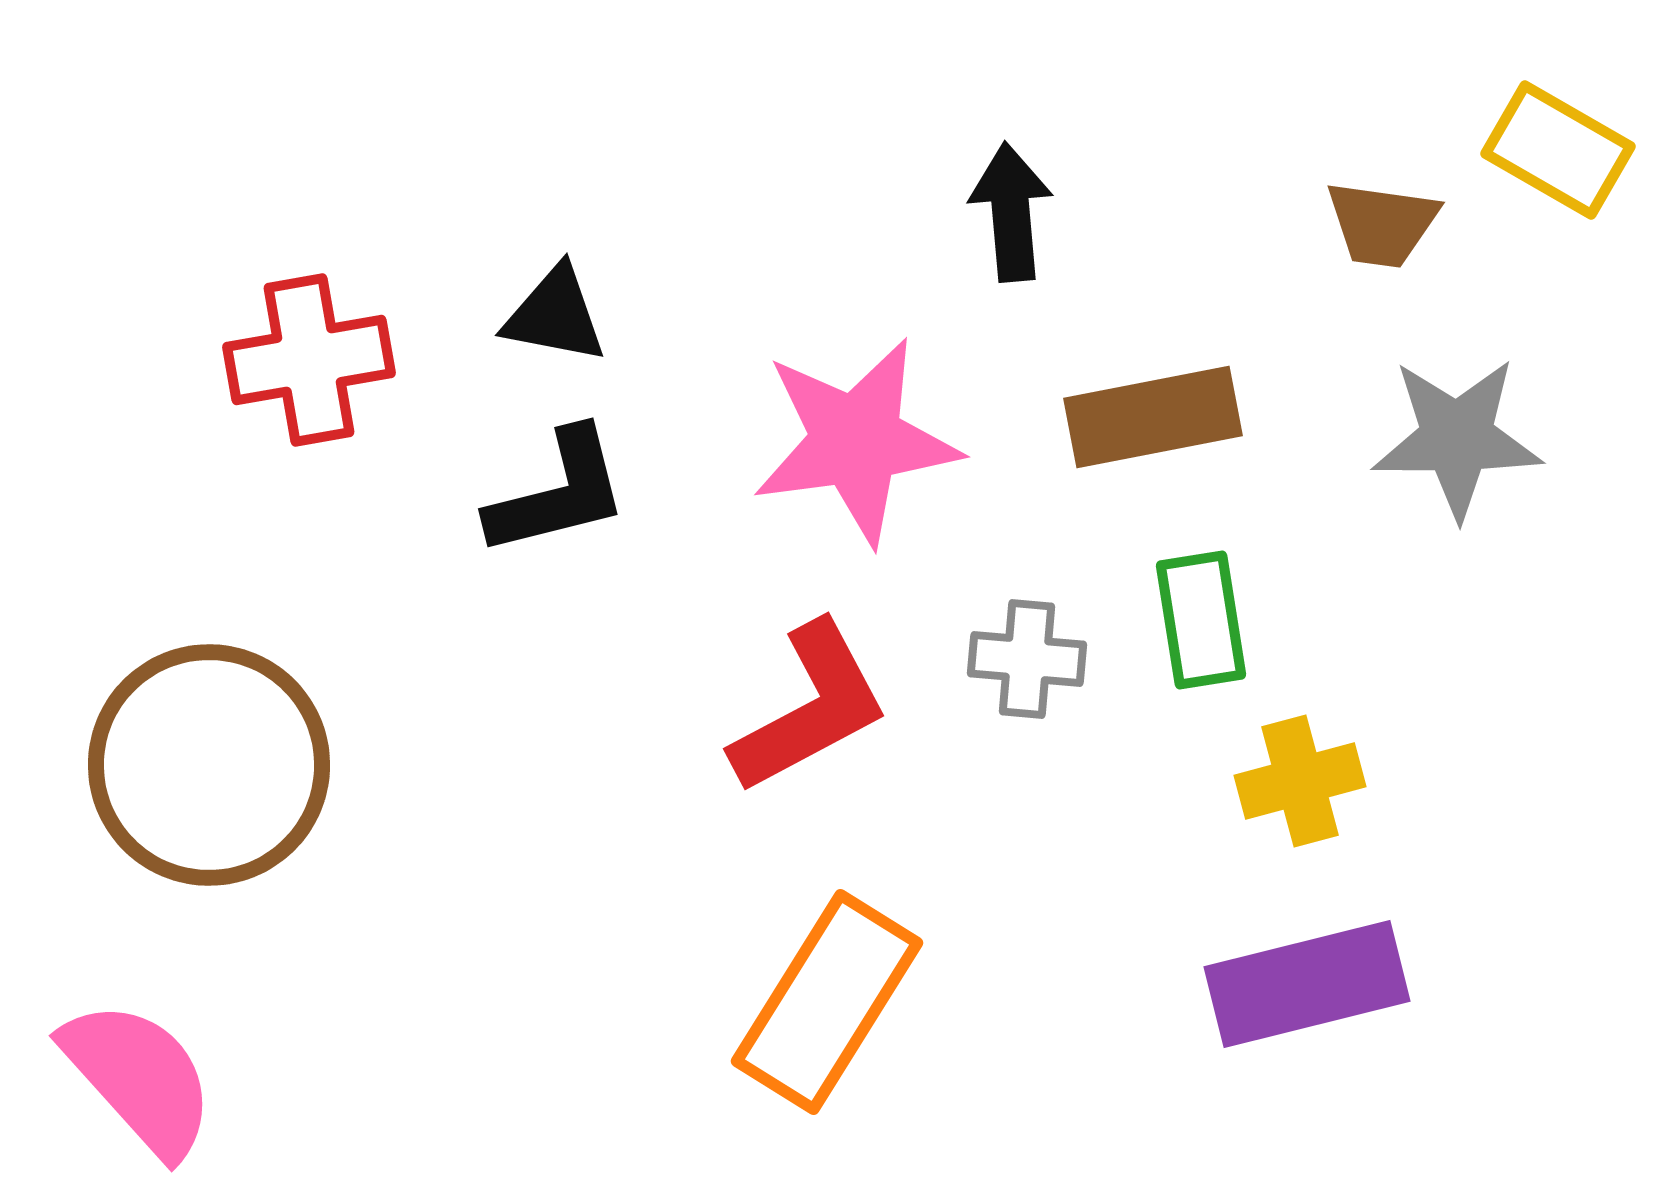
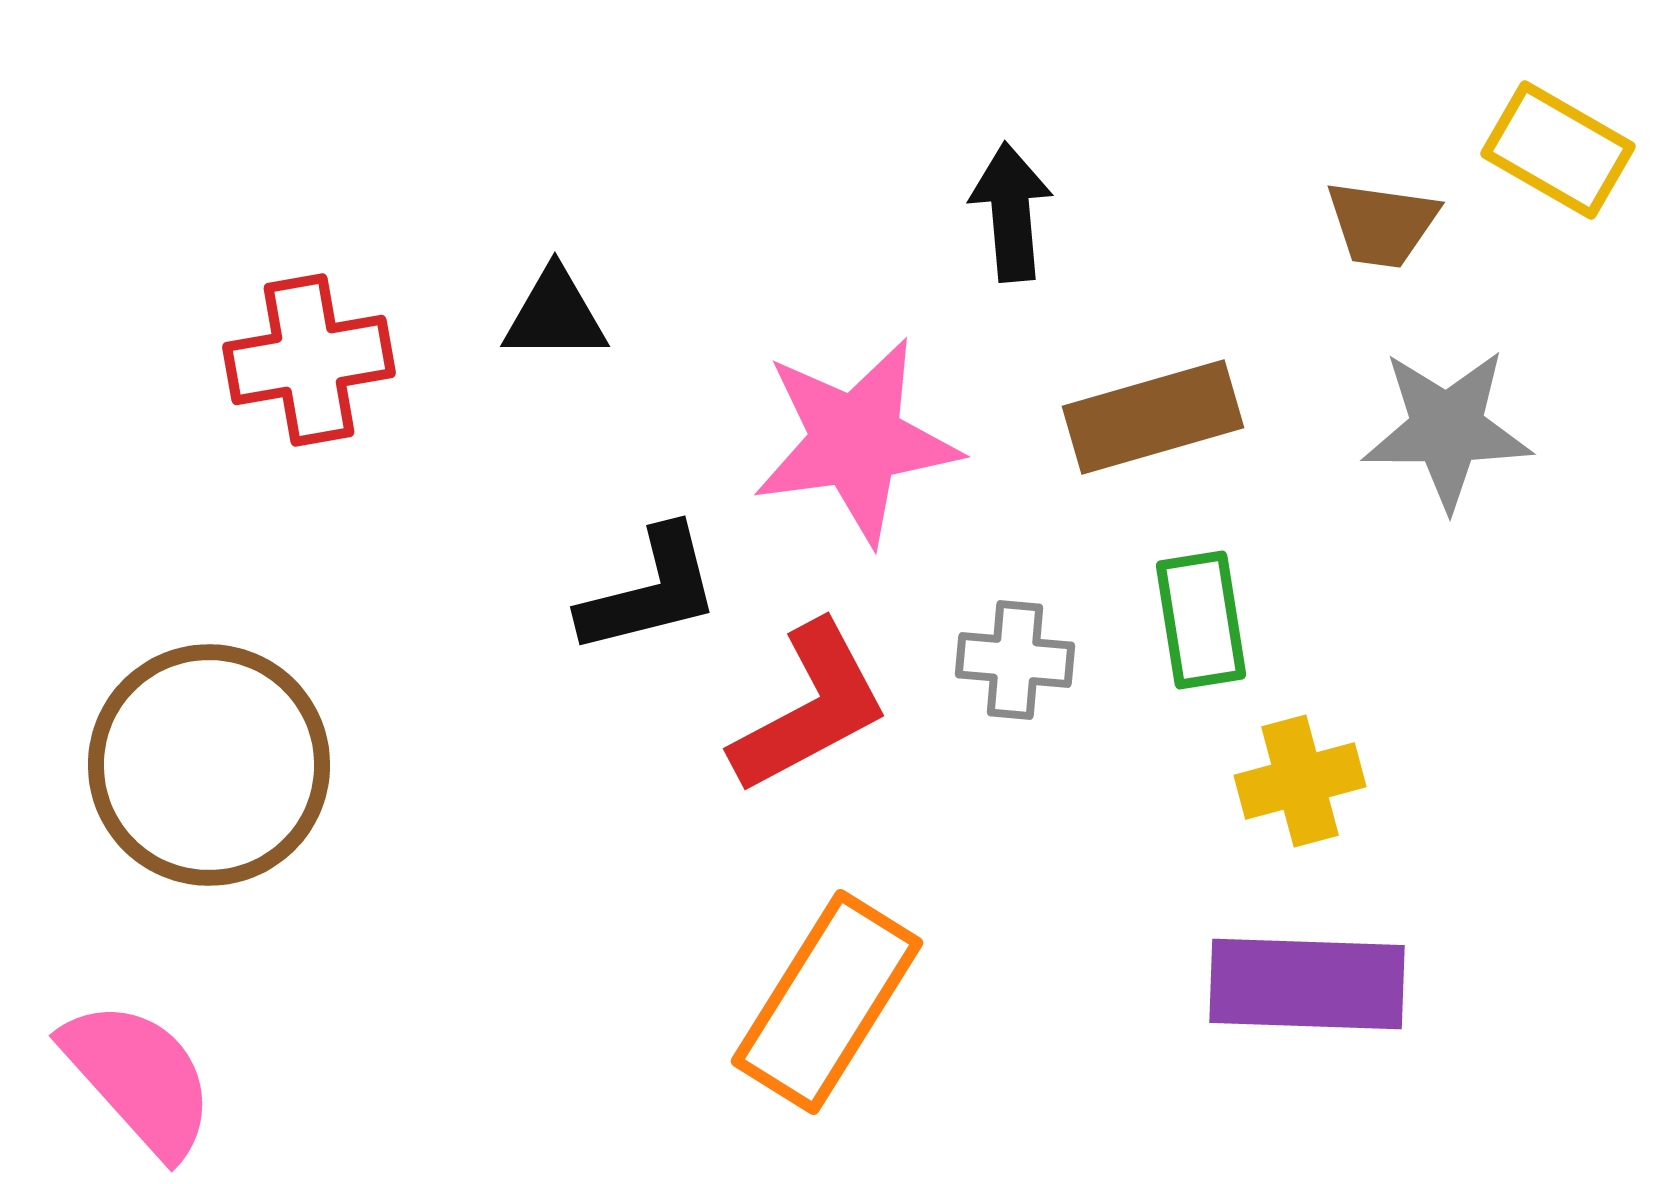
black triangle: rotated 11 degrees counterclockwise
brown rectangle: rotated 5 degrees counterclockwise
gray star: moved 10 px left, 9 px up
black L-shape: moved 92 px right, 98 px down
gray cross: moved 12 px left, 1 px down
purple rectangle: rotated 16 degrees clockwise
